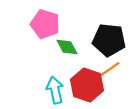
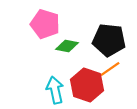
green diamond: moved 1 px up; rotated 50 degrees counterclockwise
